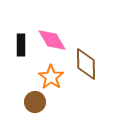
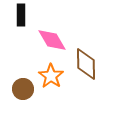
black rectangle: moved 30 px up
orange star: moved 1 px up
brown circle: moved 12 px left, 13 px up
